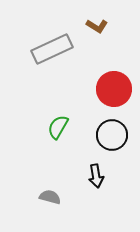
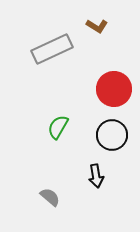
gray semicircle: rotated 25 degrees clockwise
